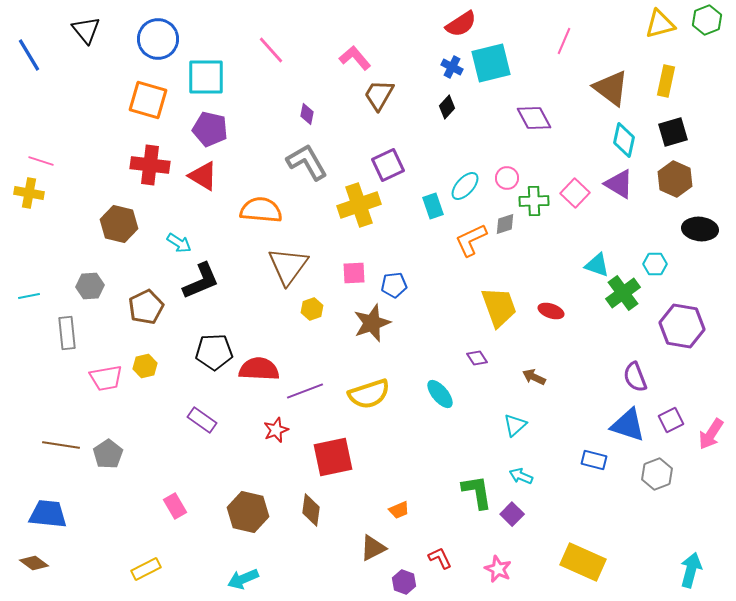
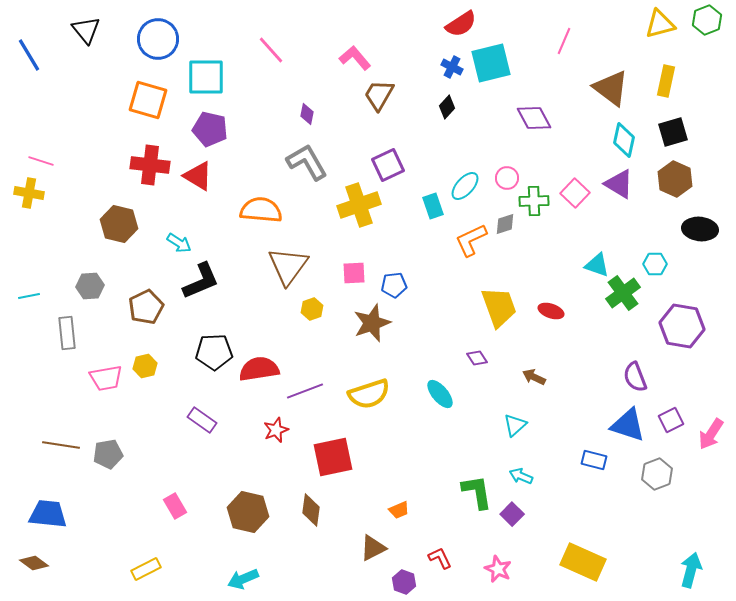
red triangle at (203, 176): moved 5 px left
red semicircle at (259, 369): rotated 12 degrees counterclockwise
gray pentagon at (108, 454): rotated 24 degrees clockwise
